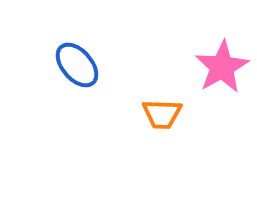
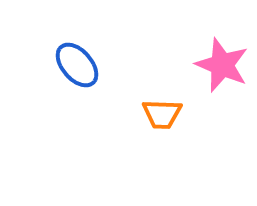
pink star: moved 2 px up; rotated 20 degrees counterclockwise
